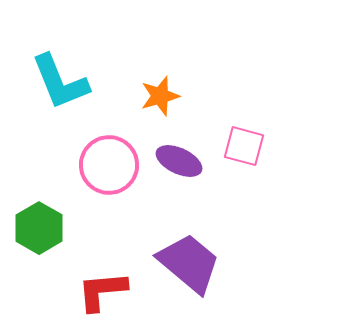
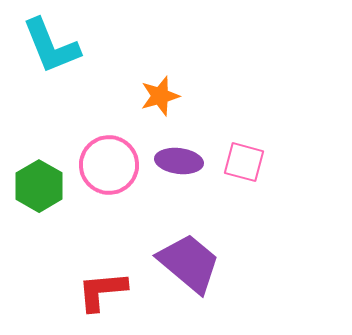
cyan L-shape: moved 9 px left, 36 px up
pink square: moved 16 px down
purple ellipse: rotated 18 degrees counterclockwise
green hexagon: moved 42 px up
